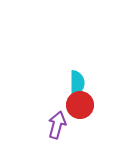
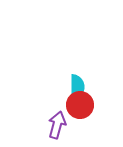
cyan semicircle: moved 4 px down
